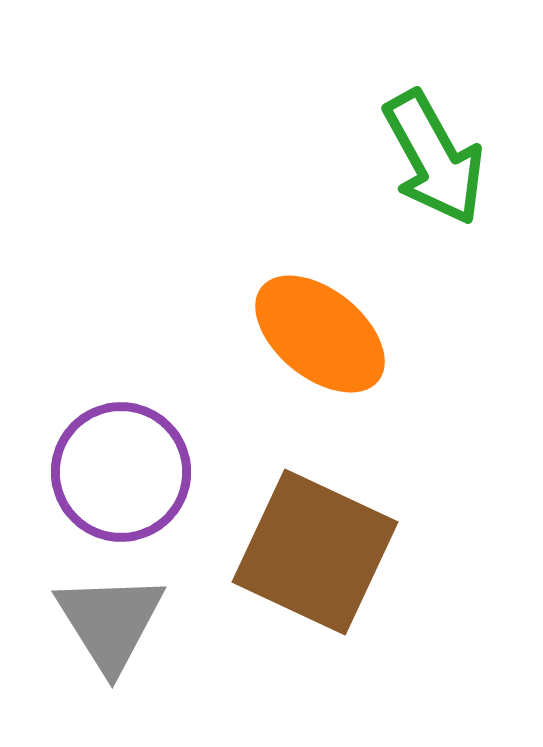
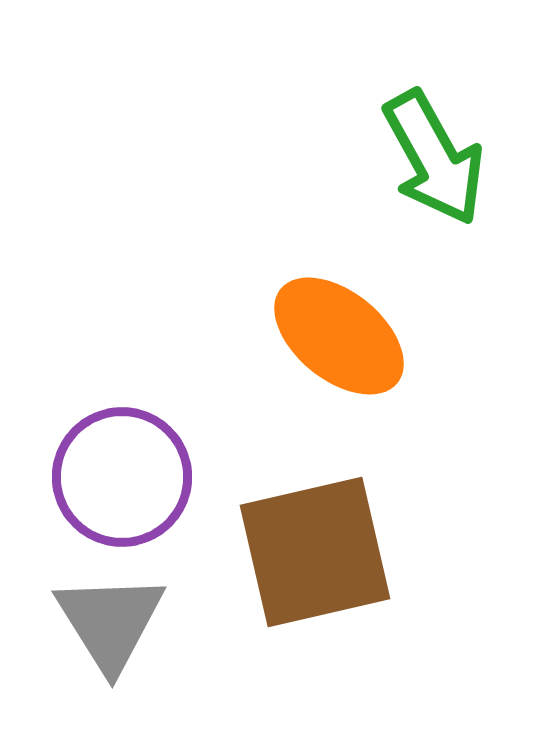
orange ellipse: moved 19 px right, 2 px down
purple circle: moved 1 px right, 5 px down
brown square: rotated 38 degrees counterclockwise
